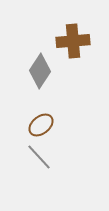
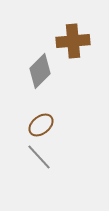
gray diamond: rotated 12 degrees clockwise
